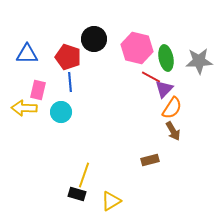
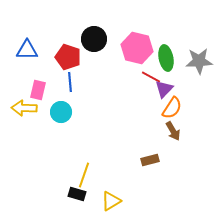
blue triangle: moved 4 px up
